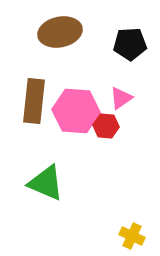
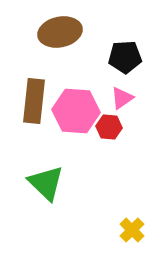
black pentagon: moved 5 px left, 13 px down
pink triangle: moved 1 px right
red hexagon: moved 3 px right, 1 px down
green triangle: rotated 21 degrees clockwise
yellow cross: moved 6 px up; rotated 20 degrees clockwise
